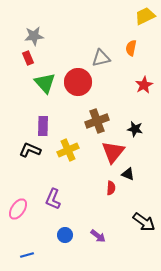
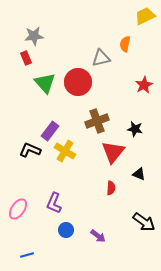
orange semicircle: moved 6 px left, 4 px up
red rectangle: moved 2 px left
purple rectangle: moved 7 px right, 5 px down; rotated 36 degrees clockwise
yellow cross: moved 3 px left, 1 px down; rotated 35 degrees counterclockwise
black triangle: moved 11 px right
purple L-shape: moved 1 px right, 4 px down
blue circle: moved 1 px right, 5 px up
